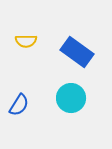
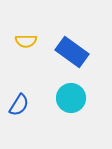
blue rectangle: moved 5 px left
